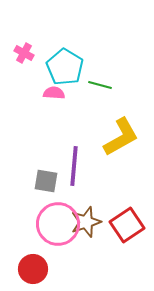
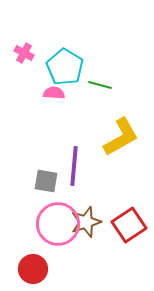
red square: moved 2 px right
